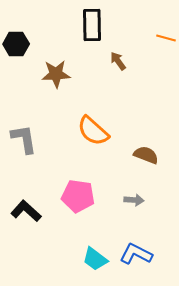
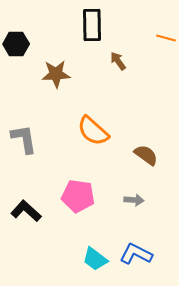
brown semicircle: rotated 15 degrees clockwise
